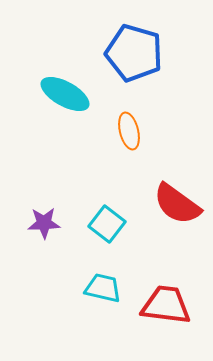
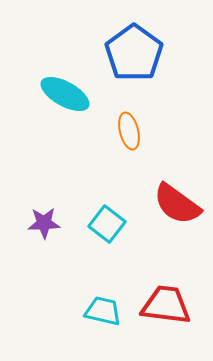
blue pentagon: rotated 20 degrees clockwise
cyan trapezoid: moved 23 px down
